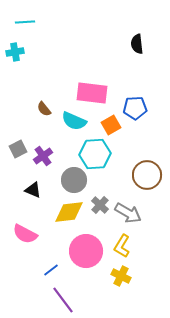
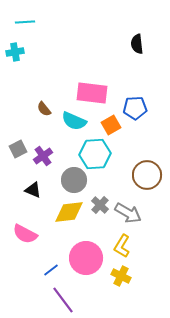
pink circle: moved 7 px down
